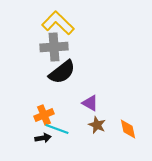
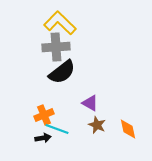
yellow L-shape: moved 2 px right
gray cross: moved 2 px right
